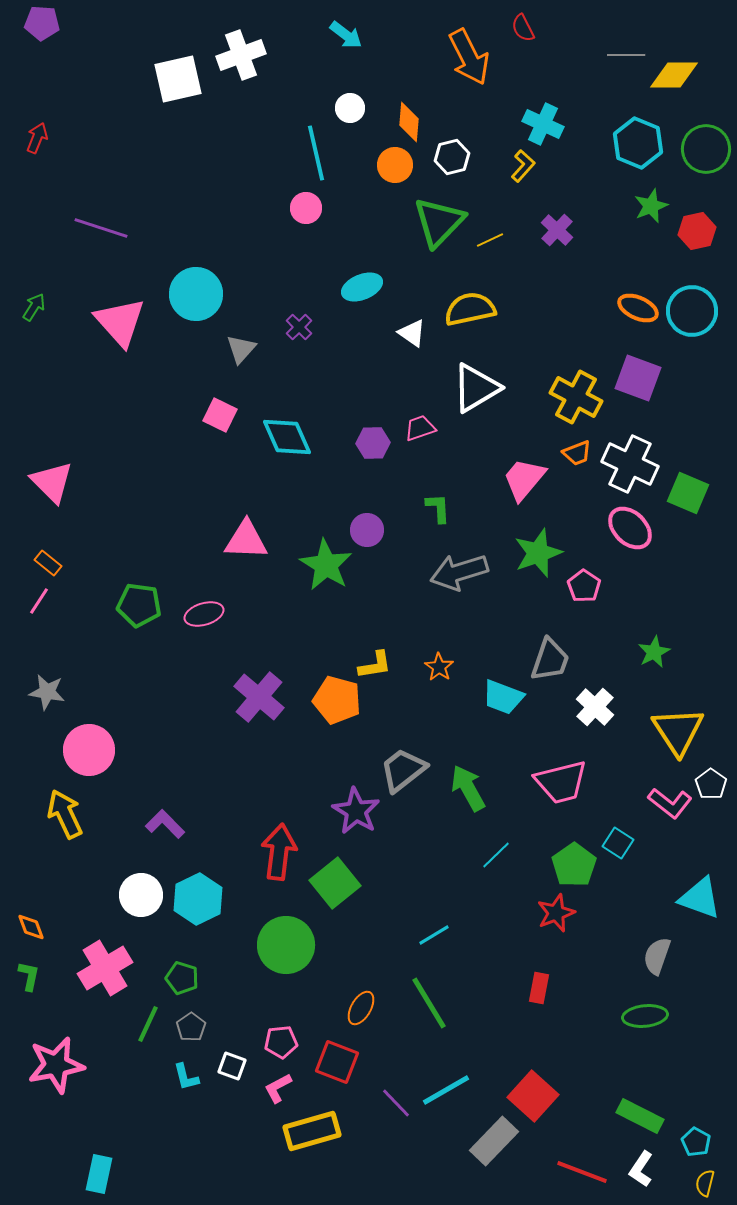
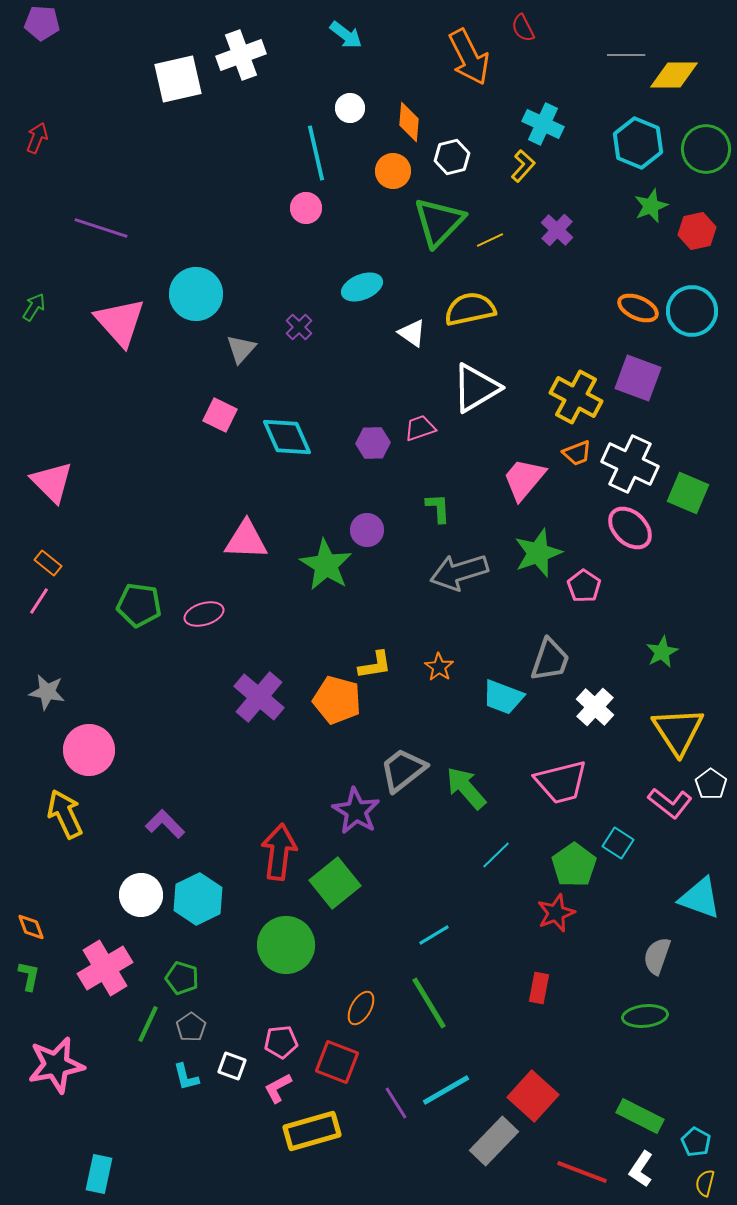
orange circle at (395, 165): moved 2 px left, 6 px down
green star at (654, 652): moved 8 px right
green arrow at (468, 788): moved 2 px left; rotated 12 degrees counterclockwise
purple line at (396, 1103): rotated 12 degrees clockwise
